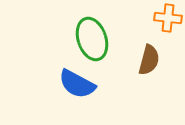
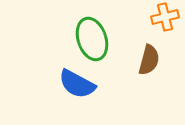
orange cross: moved 3 px left, 1 px up; rotated 20 degrees counterclockwise
